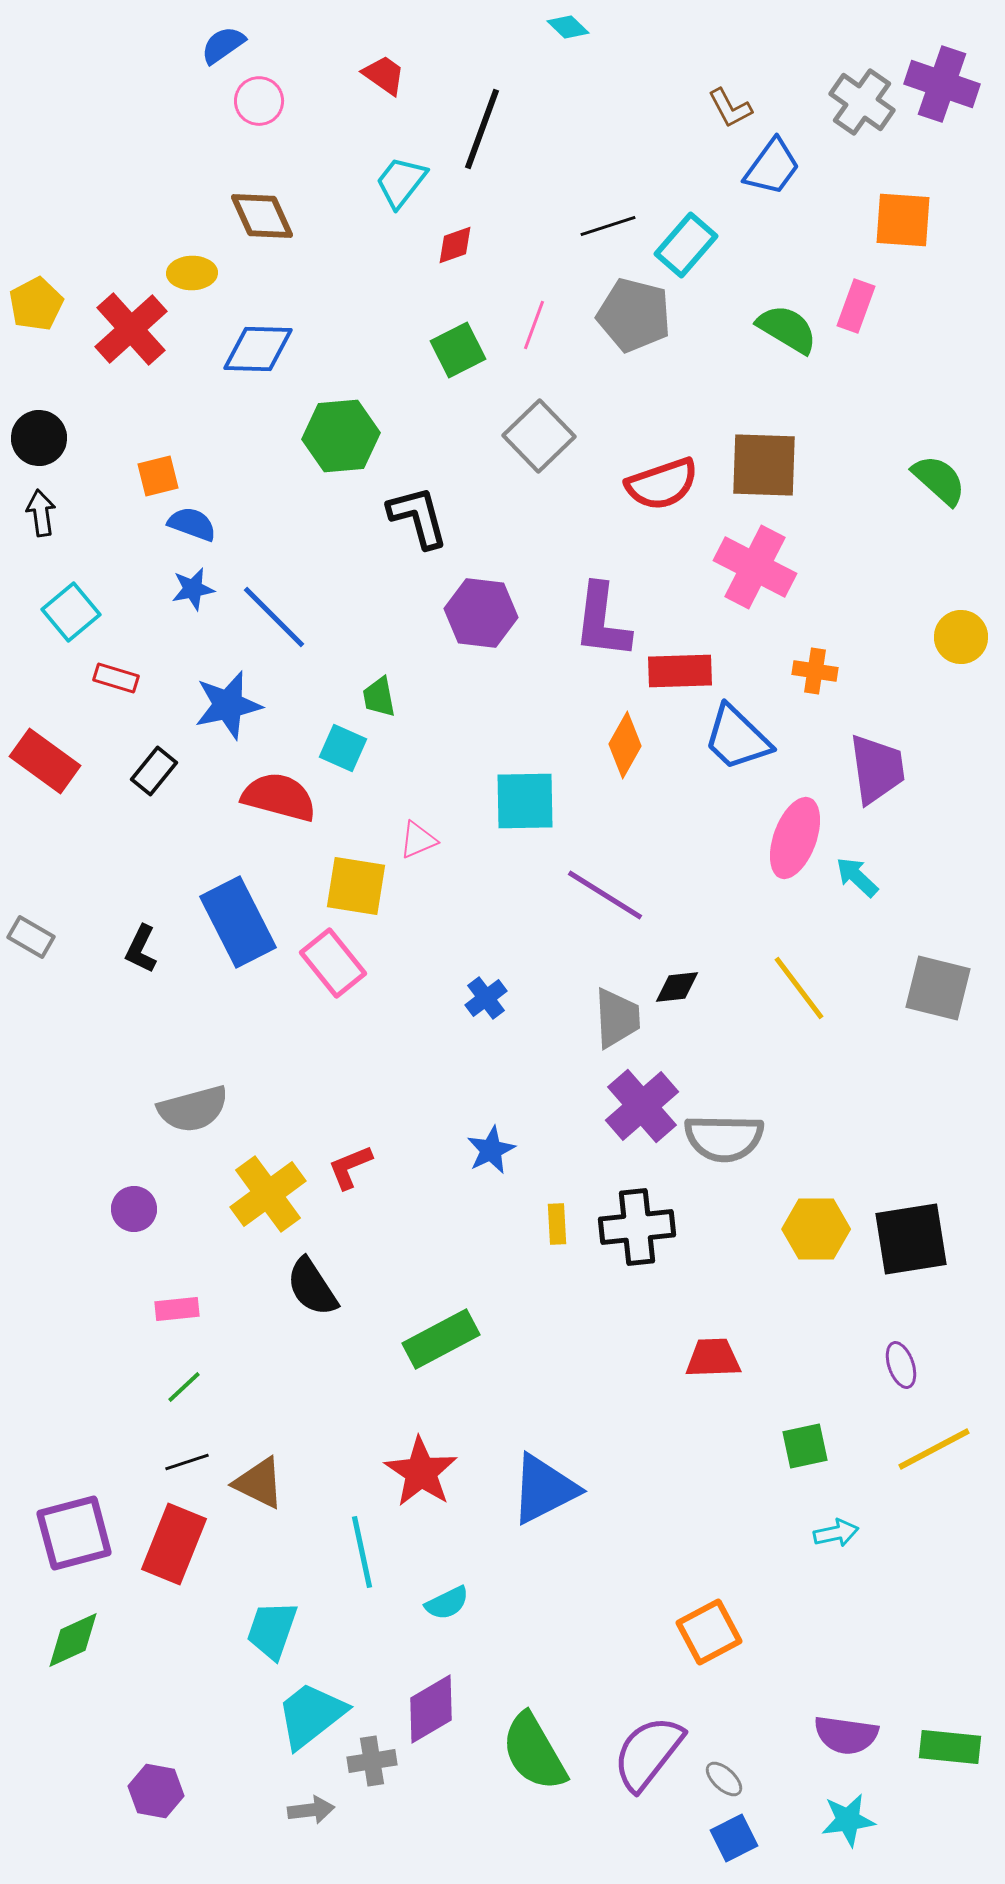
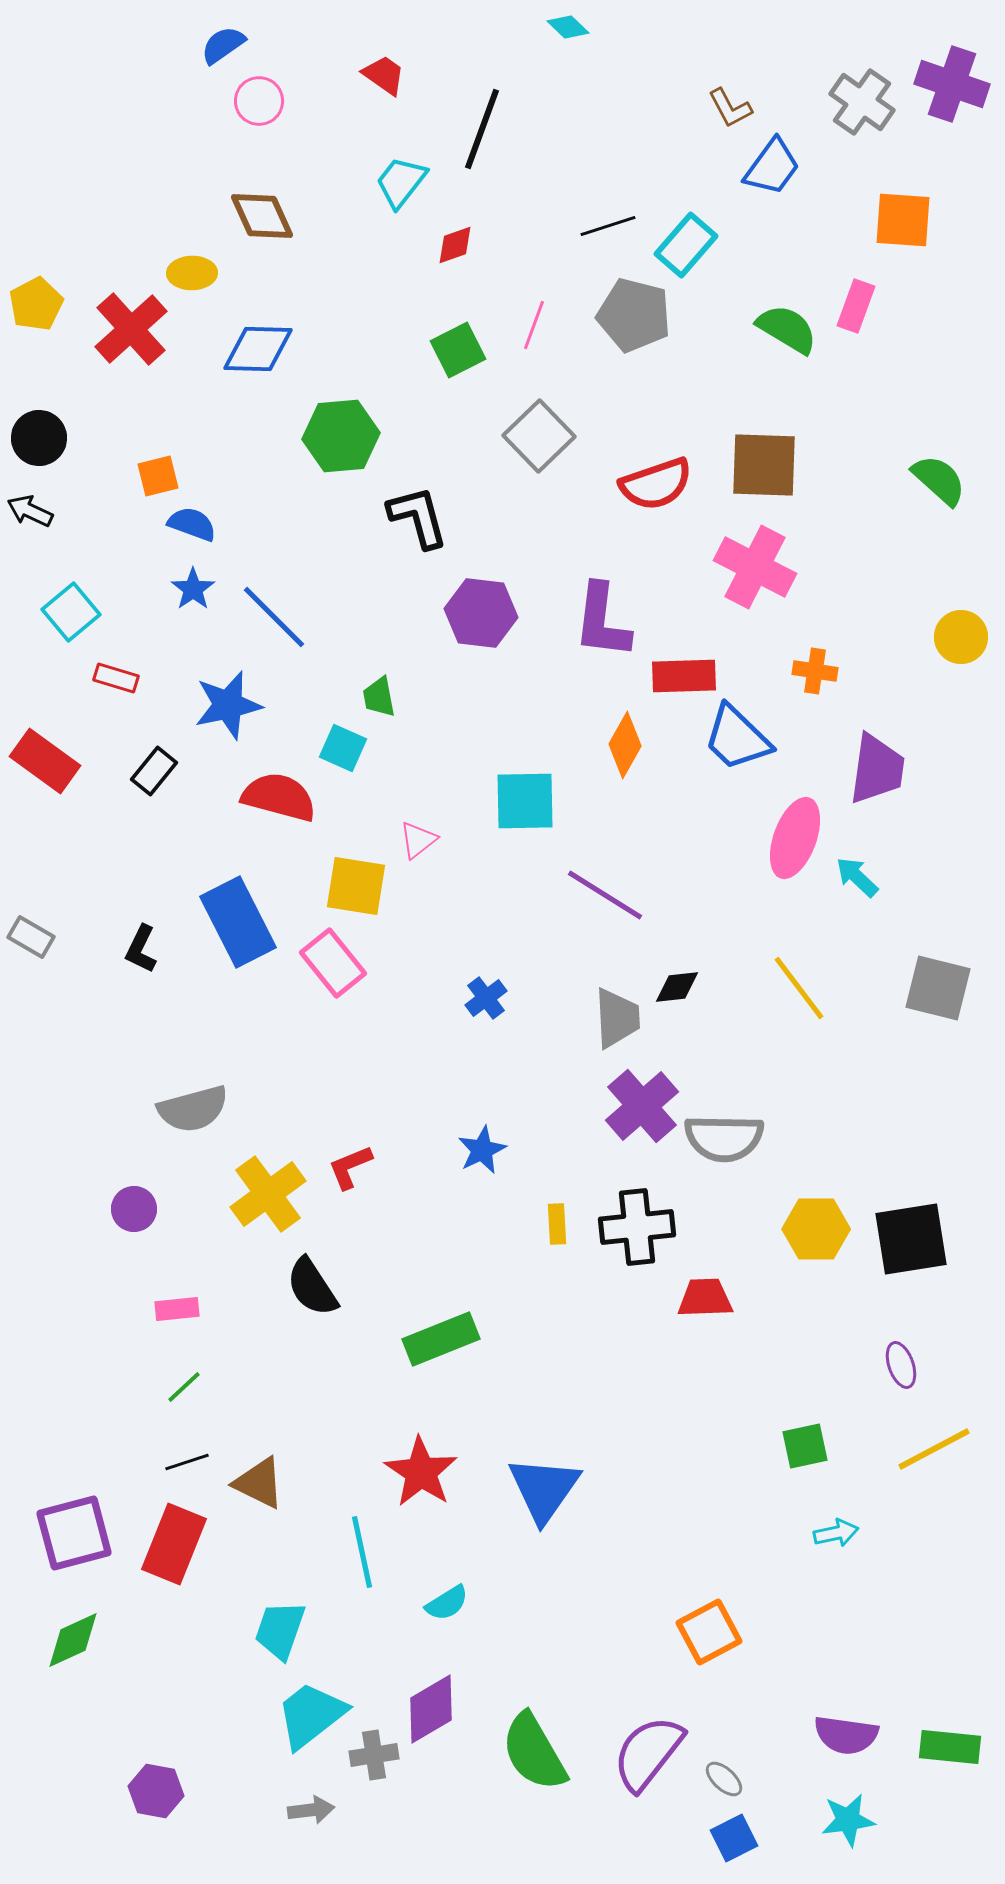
purple cross at (942, 84): moved 10 px right
red semicircle at (662, 484): moved 6 px left
black arrow at (41, 513): moved 11 px left, 2 px up; rotated 57 degrees counterclockwise
blue star at (193, 589): rotated 24 degrees counterclockwise
red rectangle at (680, 671): moved 4 px right, 5 px down
purple trapezoid at (877, 769): rotated 16 degrees clockwise
pink triangle at (418, 840): rotated 15 degrees counterclockwise
blue star at (491, 1150): moved 9 px left
green rectangle at (441, 1339): rotated 6 degrees clockwise
red trapezoid at (713, 1358): moved 8 px left, 60 px up
blue triangle at (544, 1489): rotated 28 degrees counterclockwise
cyan semicircle at (447, 1603): rotated 6 degrees counterclockwise
cyan trapezoid at (272, 1630): moved 8 px right
gray cross at (372, 1761): moved 2 px right, 6 px up
